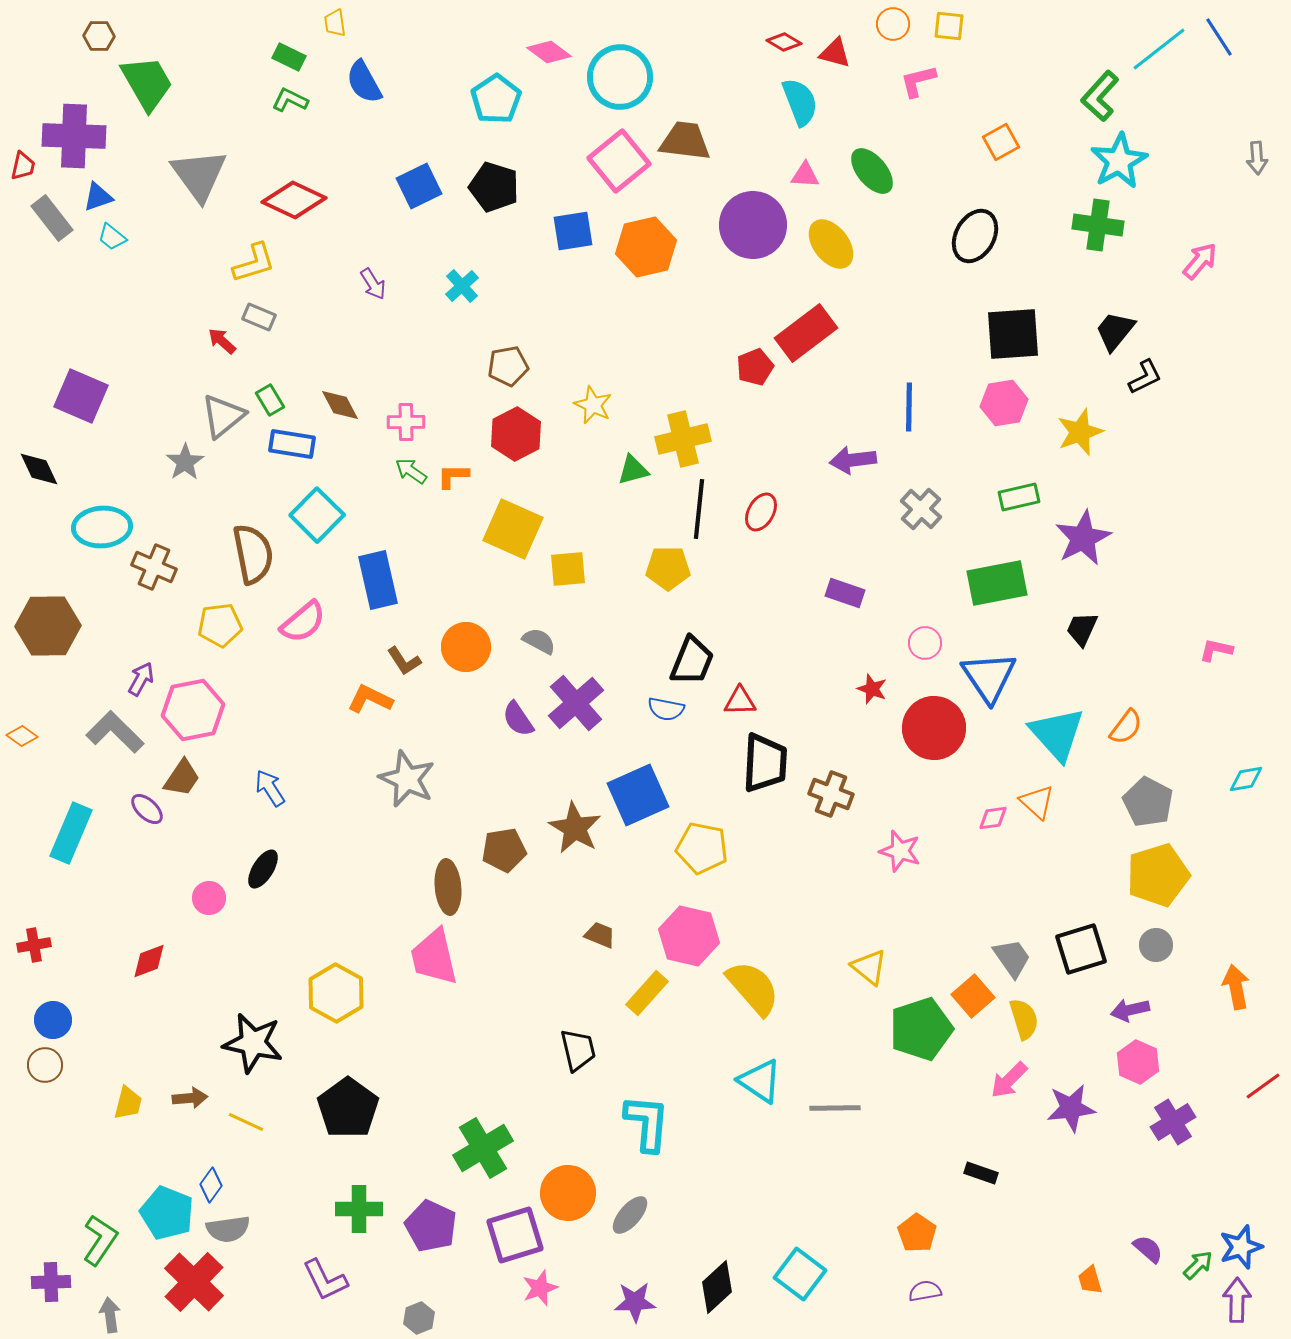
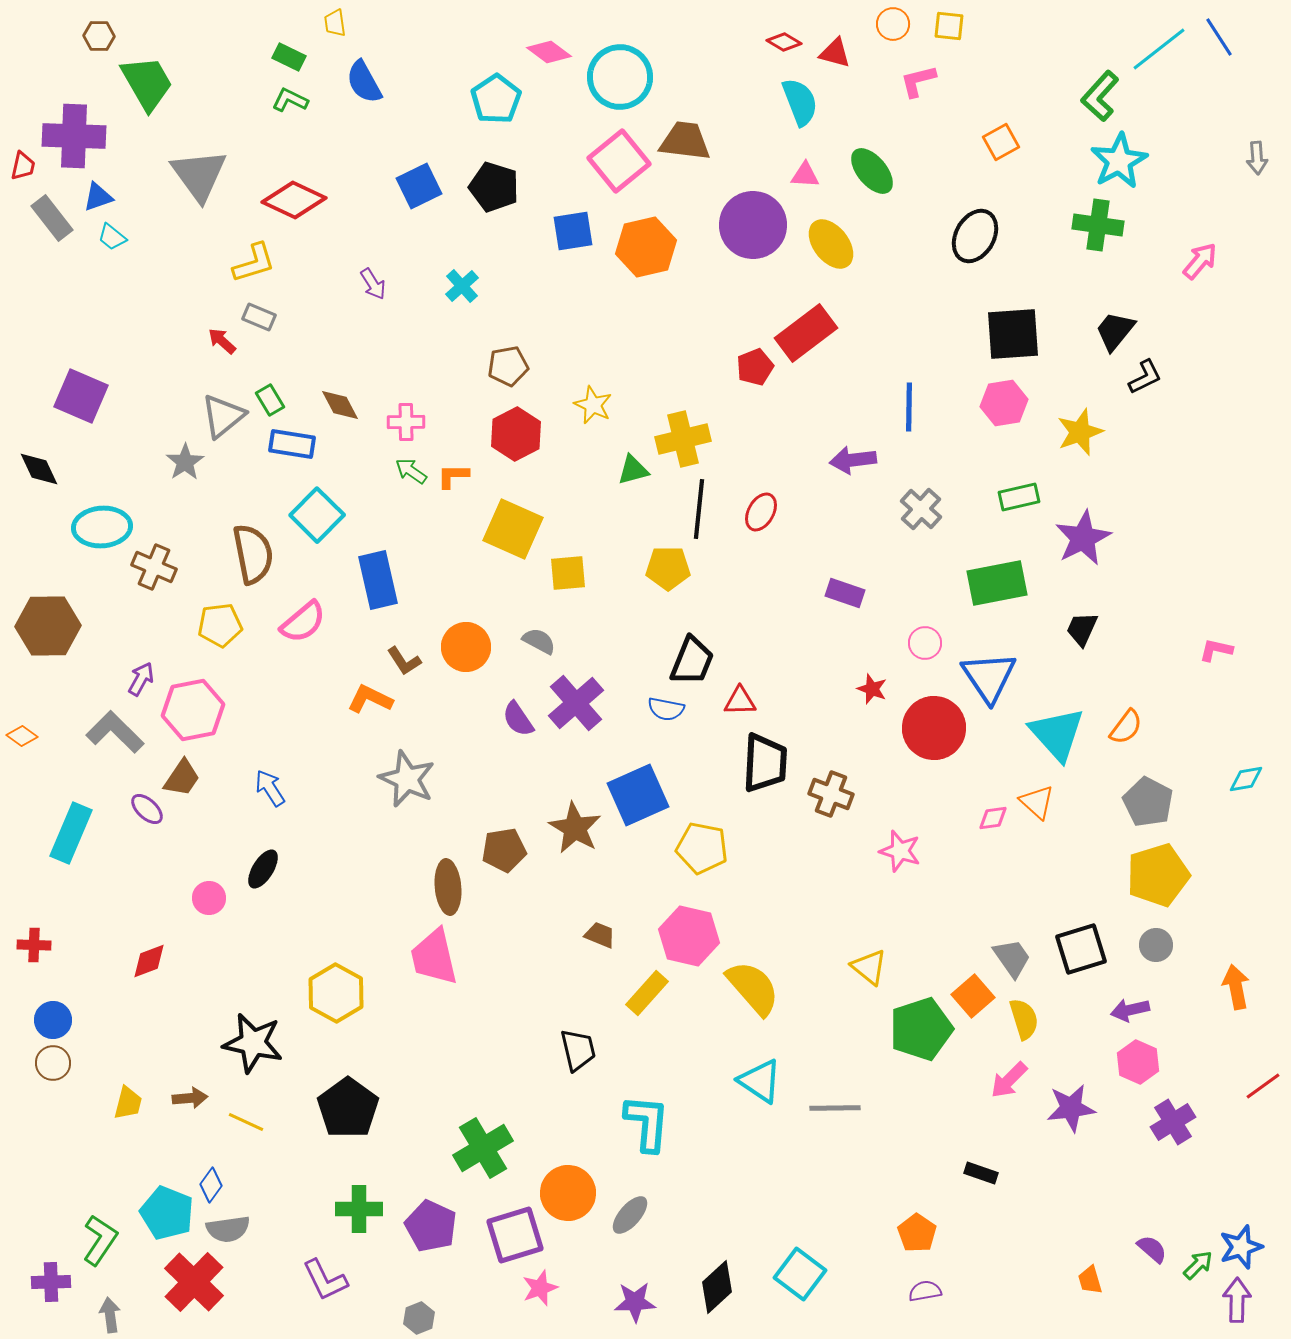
yellow square at (568, 569): moved 4 px down
red cross at (34, 945): rotated 12 degrees clockwise
brown circle at (45, 1065): moved 8 px right, 2 px up
purple semicircle at (1148, 1249): moved 4 px right
